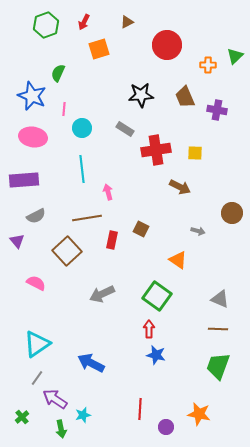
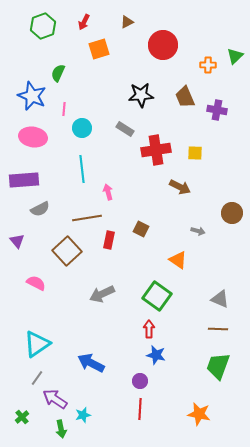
green hexagon at (46, 25): moved 3 px left, 1 px down
red circle at (167, 45): moved 4 px left
gray semicircle at (36, 216): moved 4 px right, 7 px up
red rectangle at (112, 240): moved 3 px left
purple circle at (166, 427): moved 26 px left, 46 px up
